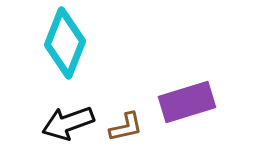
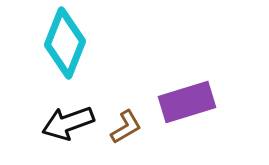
brown L-shape: rotated 18 degrees counterclockwise
